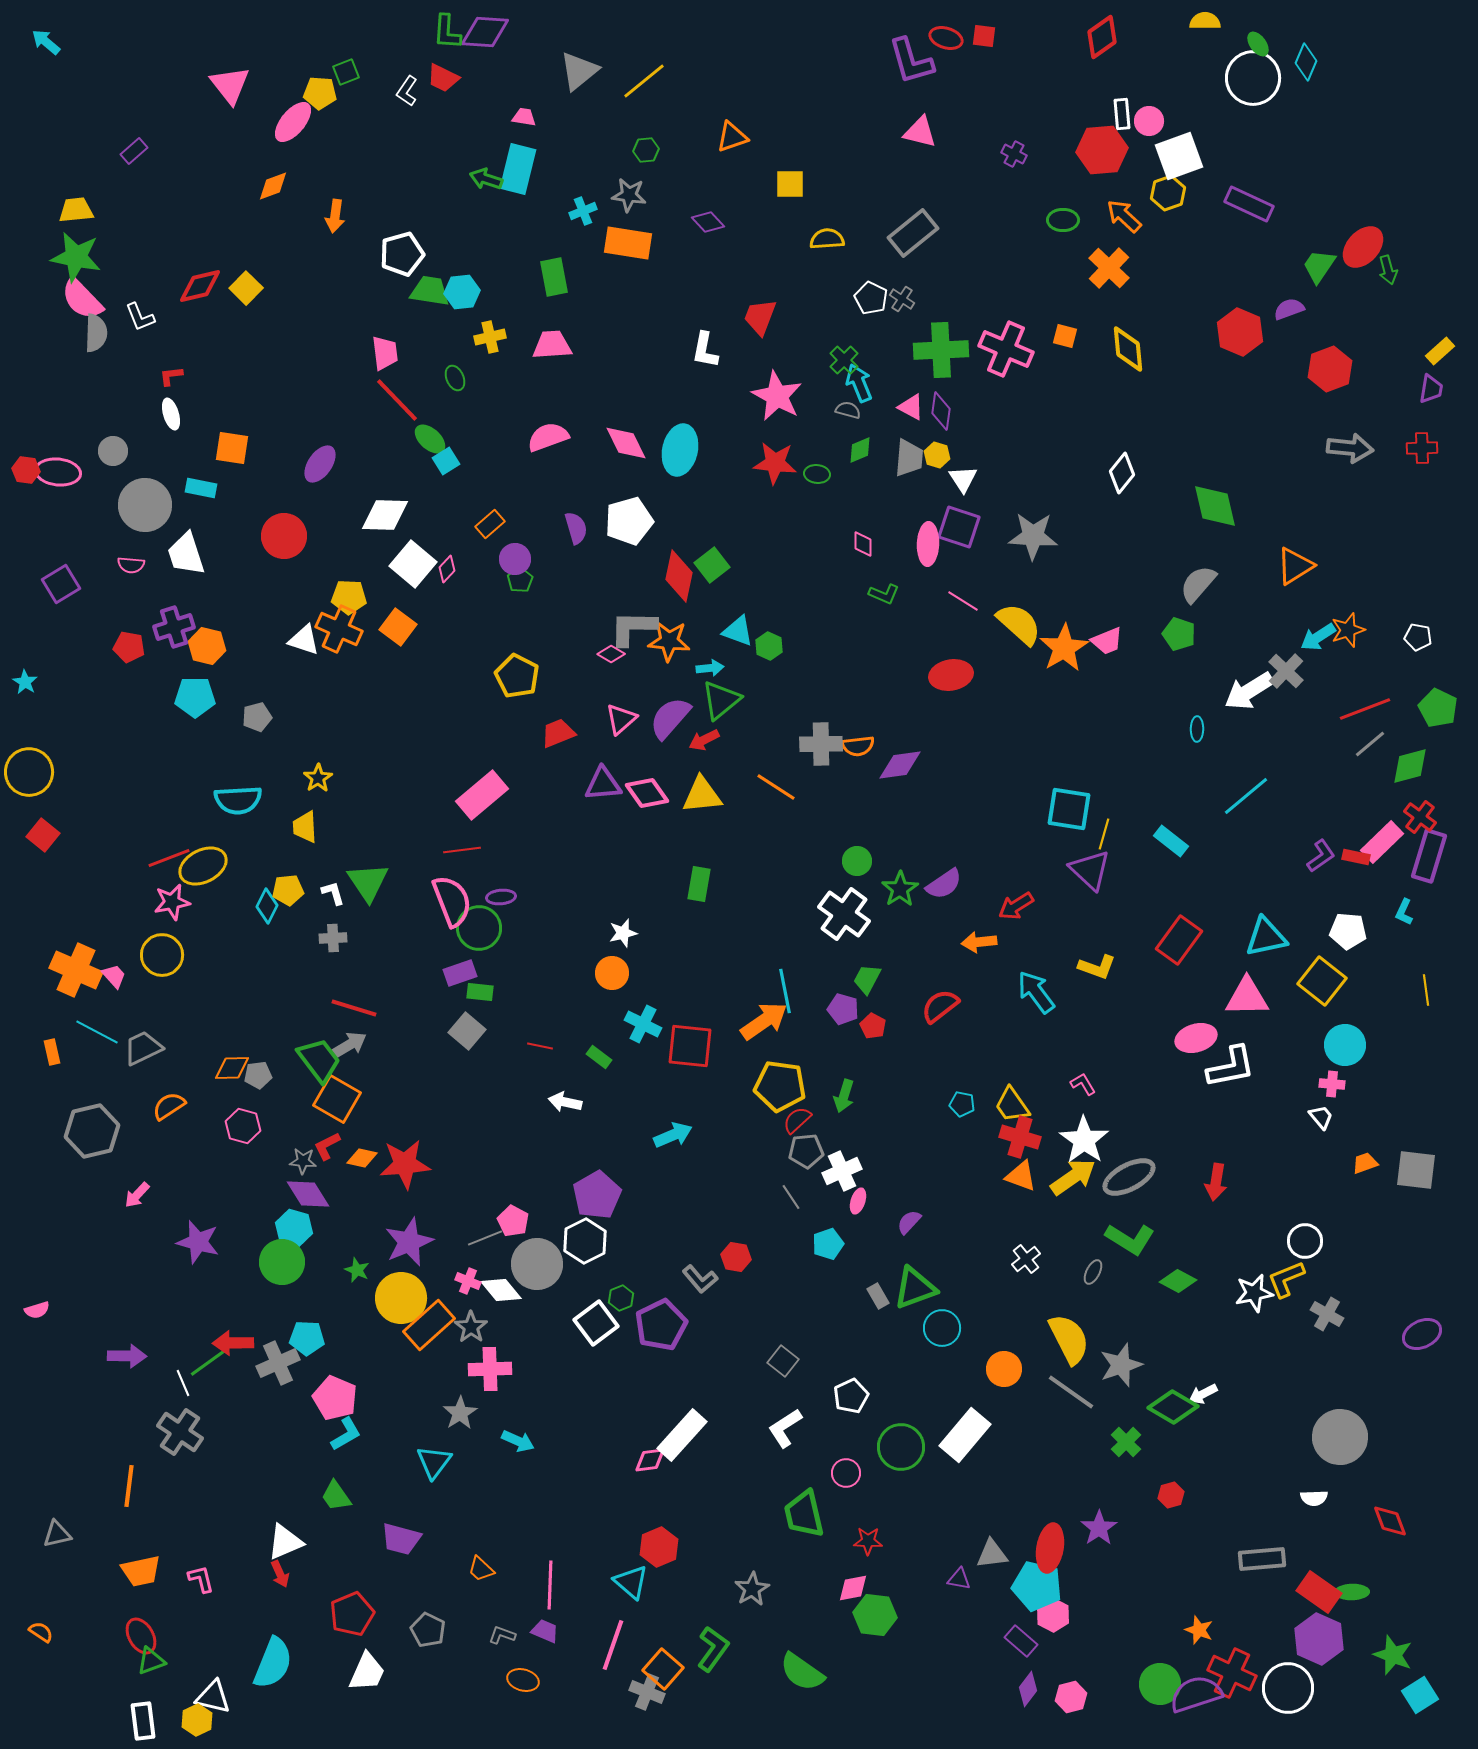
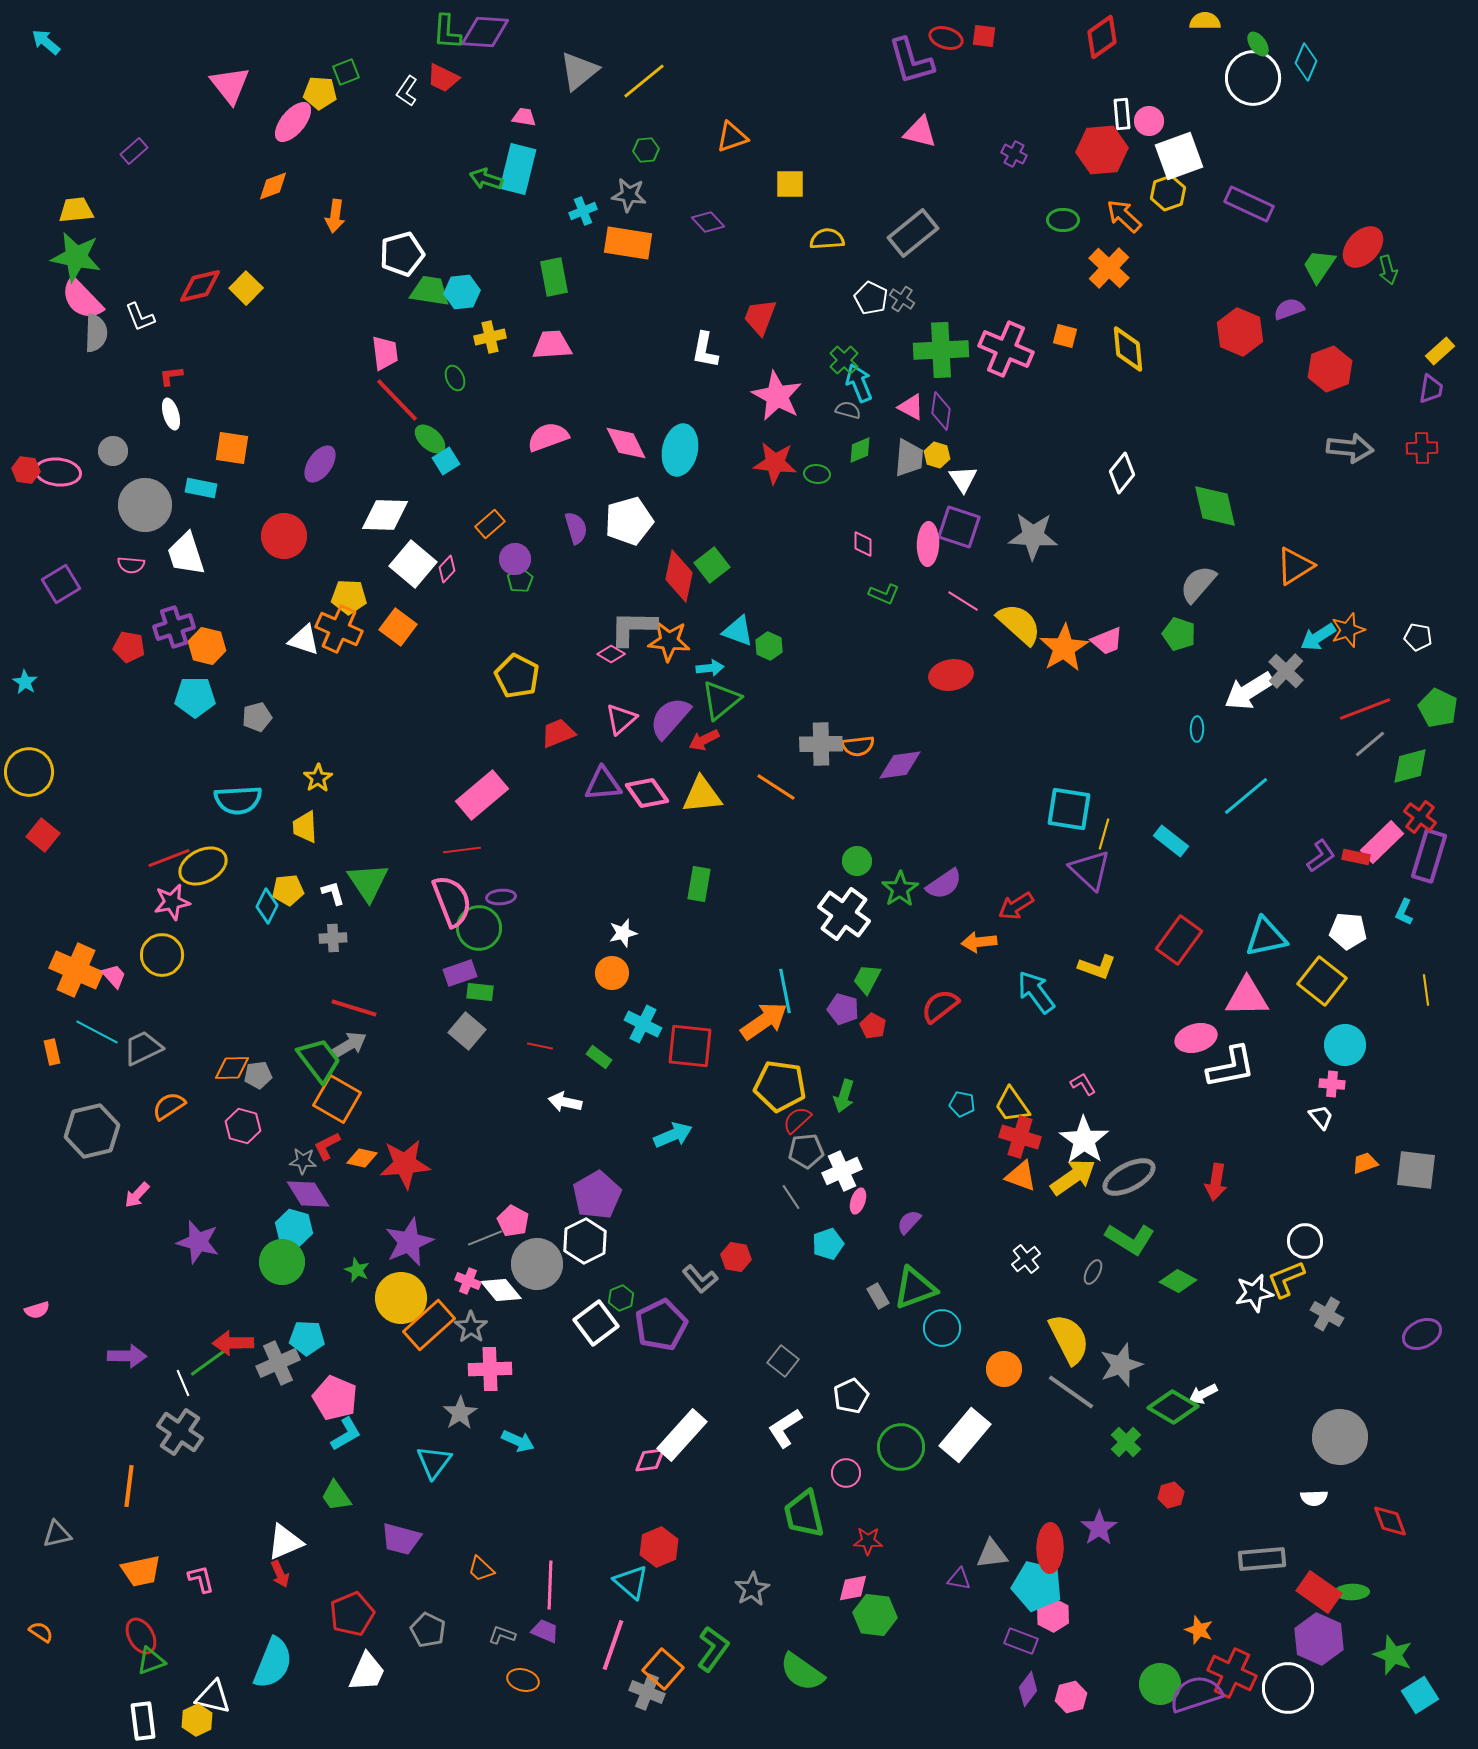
red ellipse at (1050, 1548): rotated 9 degrees counterclockwise
purple rectangle at (1021, 1641): rotated 20 degrees counterclockwise
